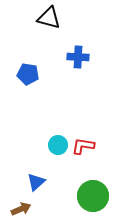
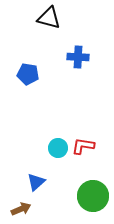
cyan circle: moved 3 px down
